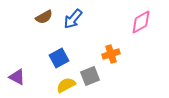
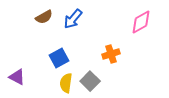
gray square: moved 5 px down; rotated 24 degrees counterclockwise
yellow semicircle: moved 2 px up; rotated 54 degrees counterclockwise
